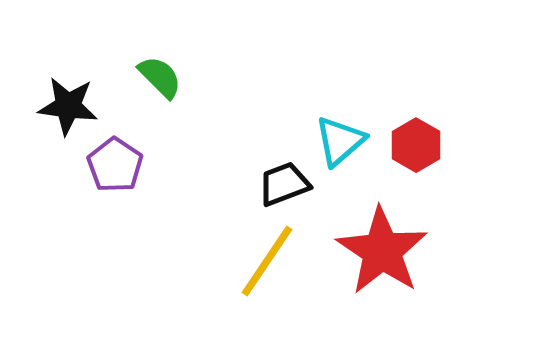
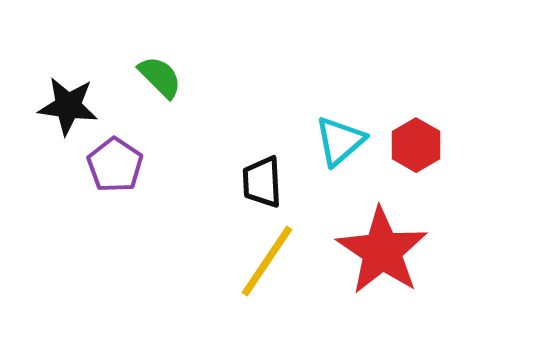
black trapezoid: moved 22 px left, 2 px up; rotated 72 degrees counterclockwise
